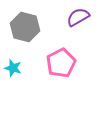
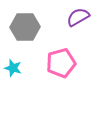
gray hexagon: rotated 16 degrees counterclockwise
pink pentagon: rotated 12 degrees clockwise
